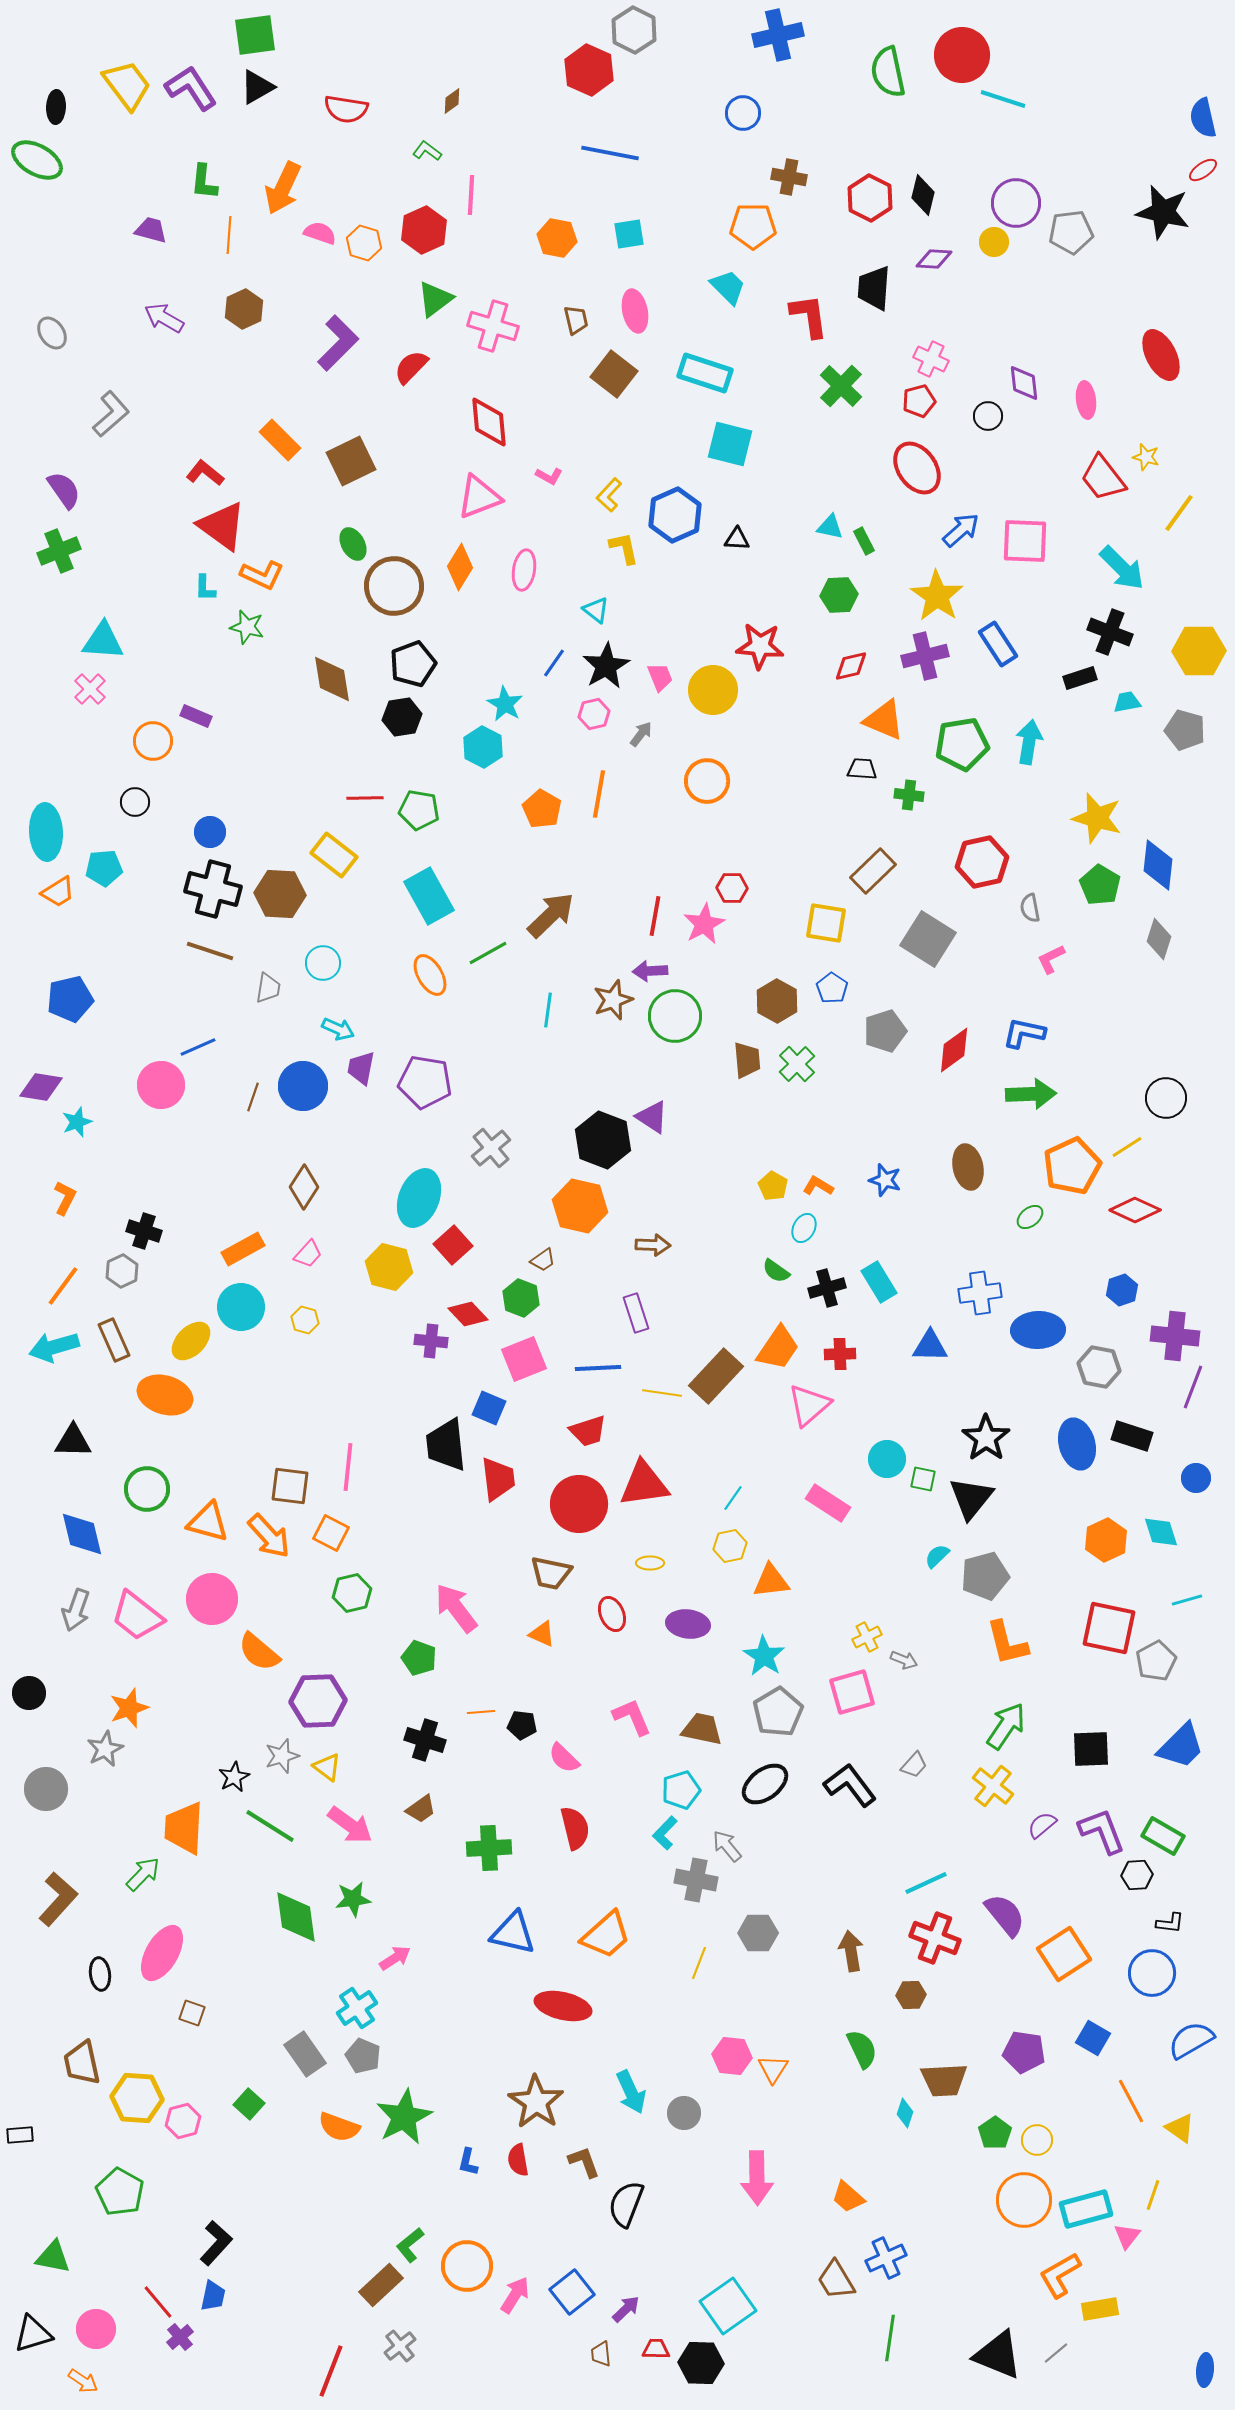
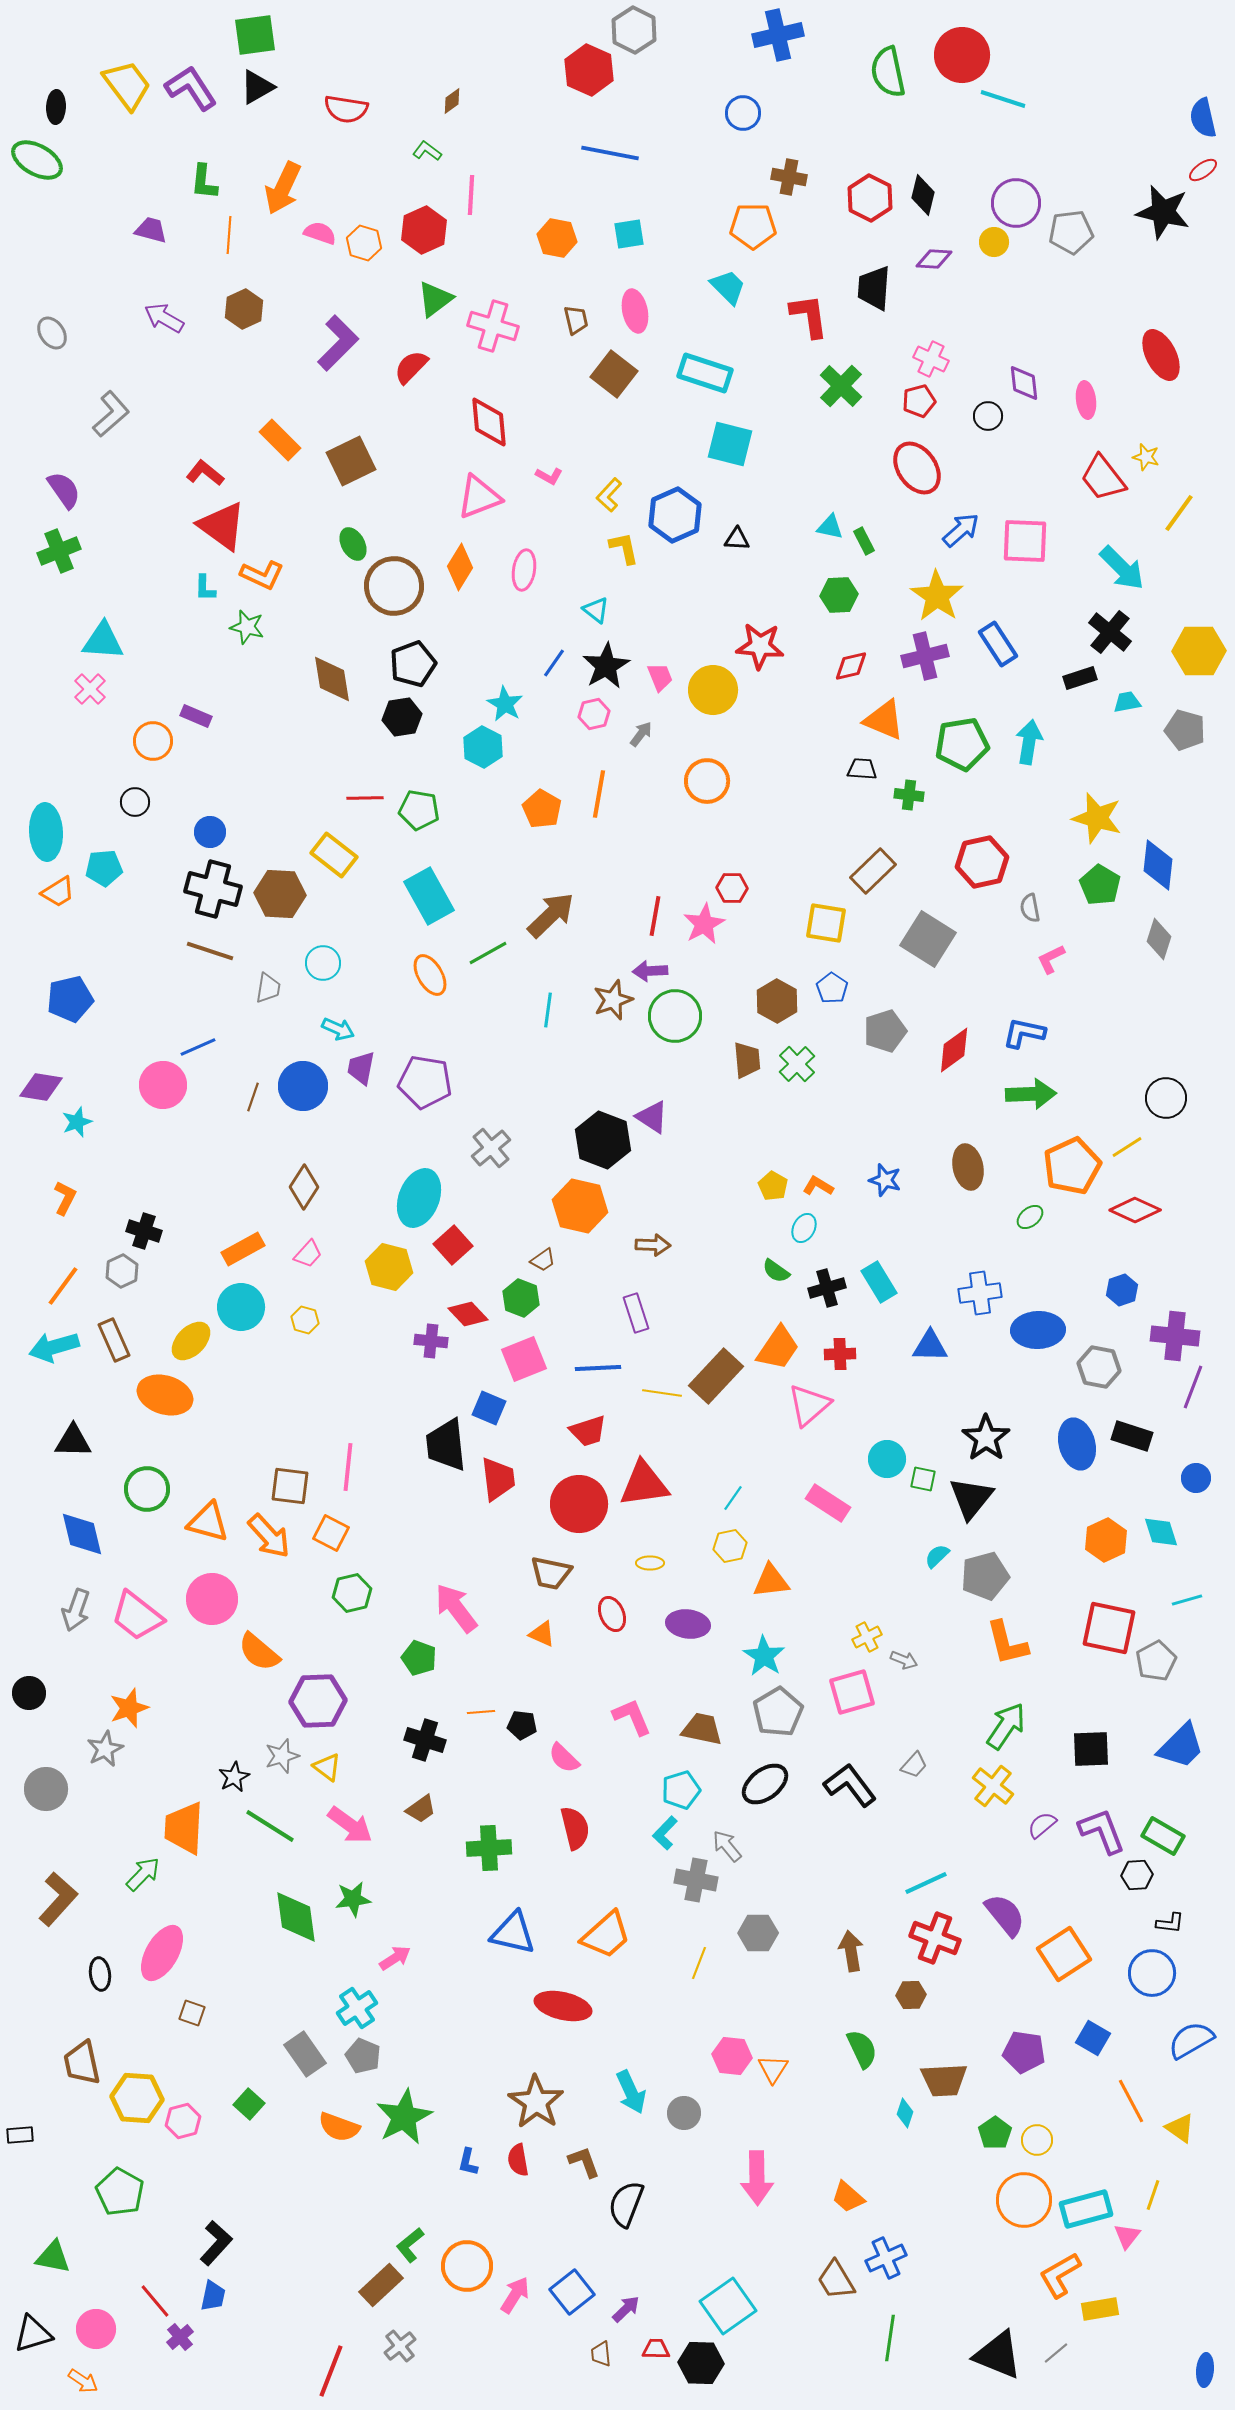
black cross at (1110, 632): rotated 18 degrees clockwise
pink circle at (161, 1085): moved 2 px right
red line at (158, 2302): moved 3 px left, 1 px up
